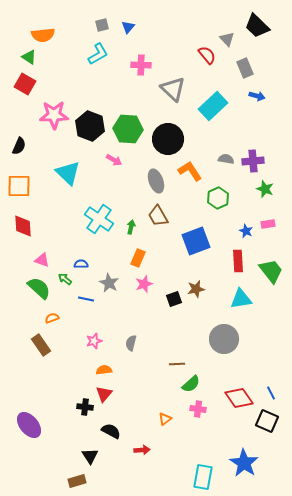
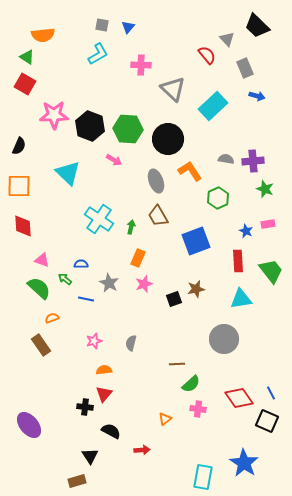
gray square at (102, 25): rotated 24 degrees clockwise
green triangle at (29, 57): moved 2 px left
